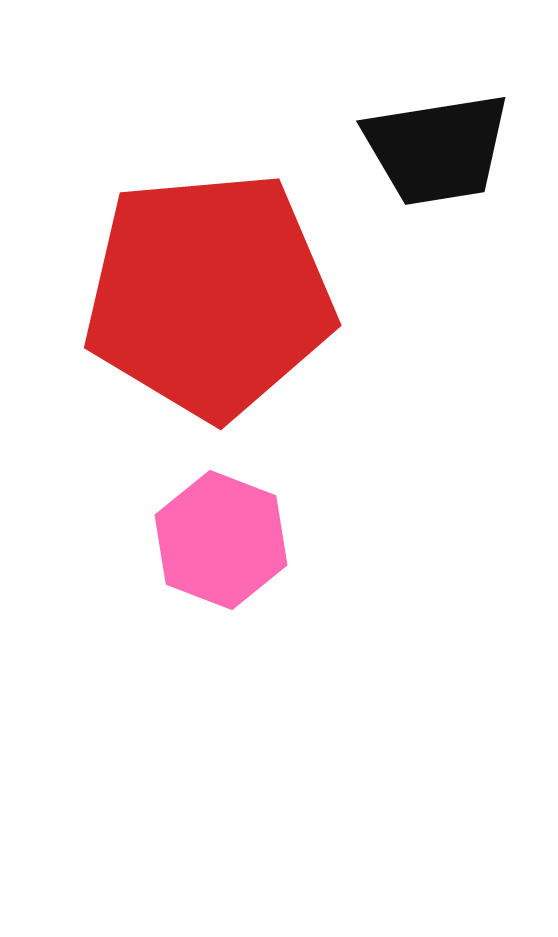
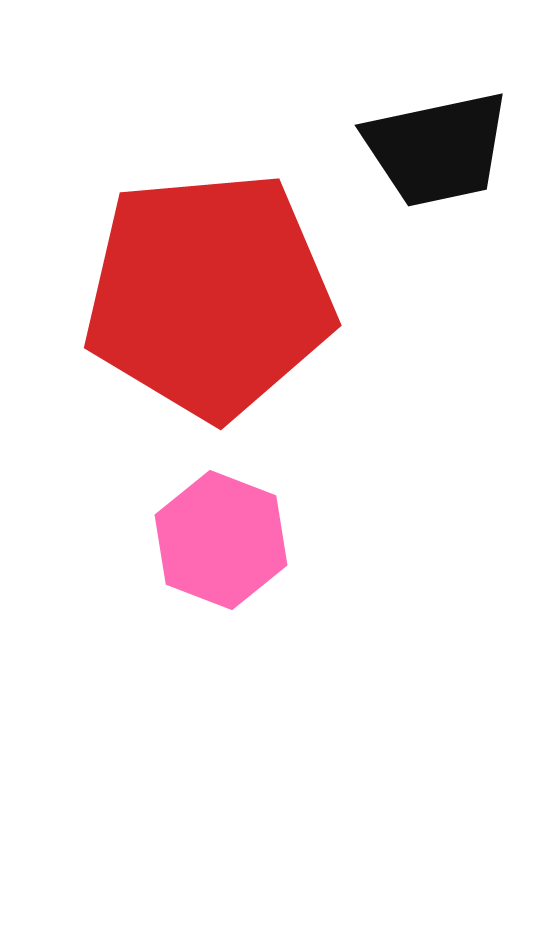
black trapezoid: rotated 3 degrees counterclockwise
